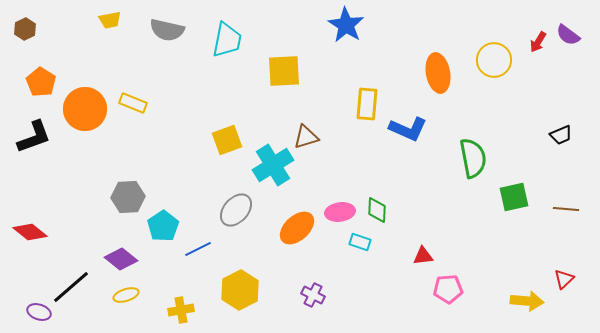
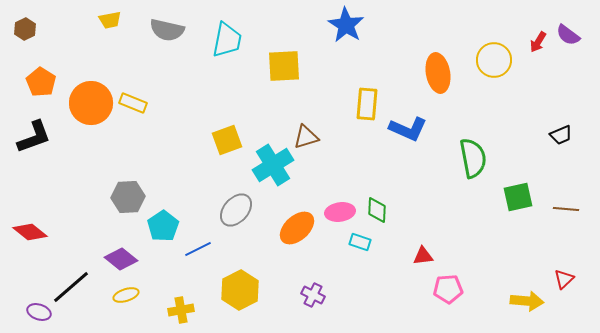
yellow square at (284, 71): moved 5 px up
orange circle at (85, 109): moved 6 px right, 6 px up
green square at (514, 197): moved 4 px right
